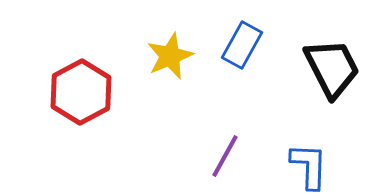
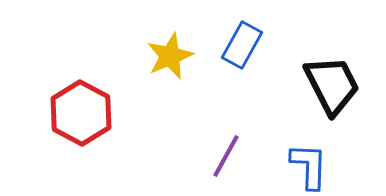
black trapezoid: moved 17 px down
red hexagon: moved 21 px down; rotated 4 degrees counterclockwise
purple line: moved 1 px right
